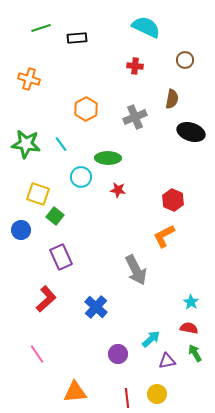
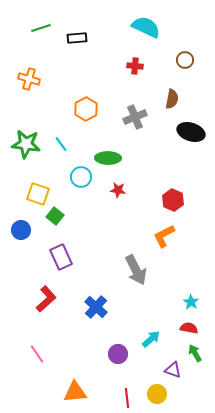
purple triangle: moved 6 px right, 9 px down; rotated 30 degrees clockwise
